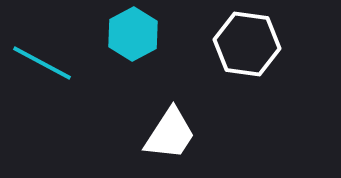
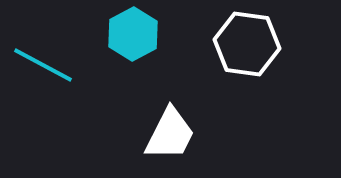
cyan line: moved 1 px right, 2 px down
white trapezoid: rotated 6 degrees counterclockwise
